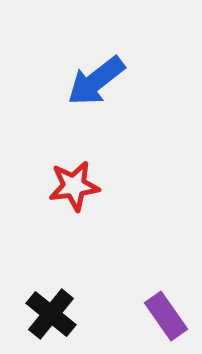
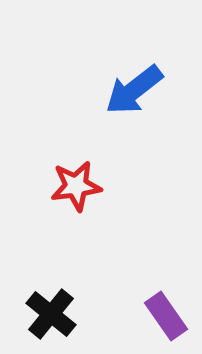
blue arrow: moved 38 px right, 9 px down
red star: moved 2 px right
